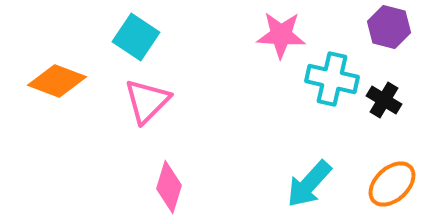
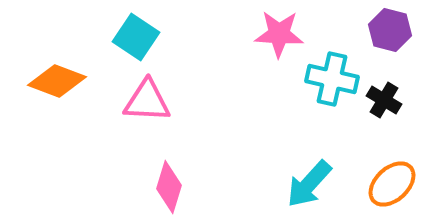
purple hexagon: moved 1 px right, 3 px down
pink star: moved 2 px left, 1 px up
pink triangle: rotated 48 degrees clockwise
